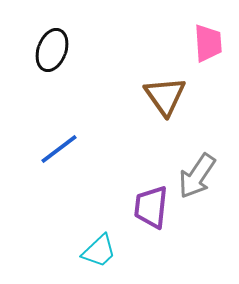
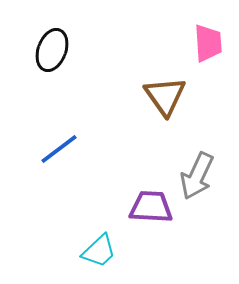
gray arrow: rotated 9 degrees counterclockwise
purple trapezoid: rotated 87 degrees clockwise
